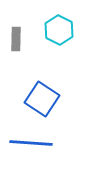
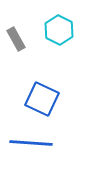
gray rectangle: rotated 30 degrees counterclockwise
blue square: rotated 8 degrees counterclockwise
